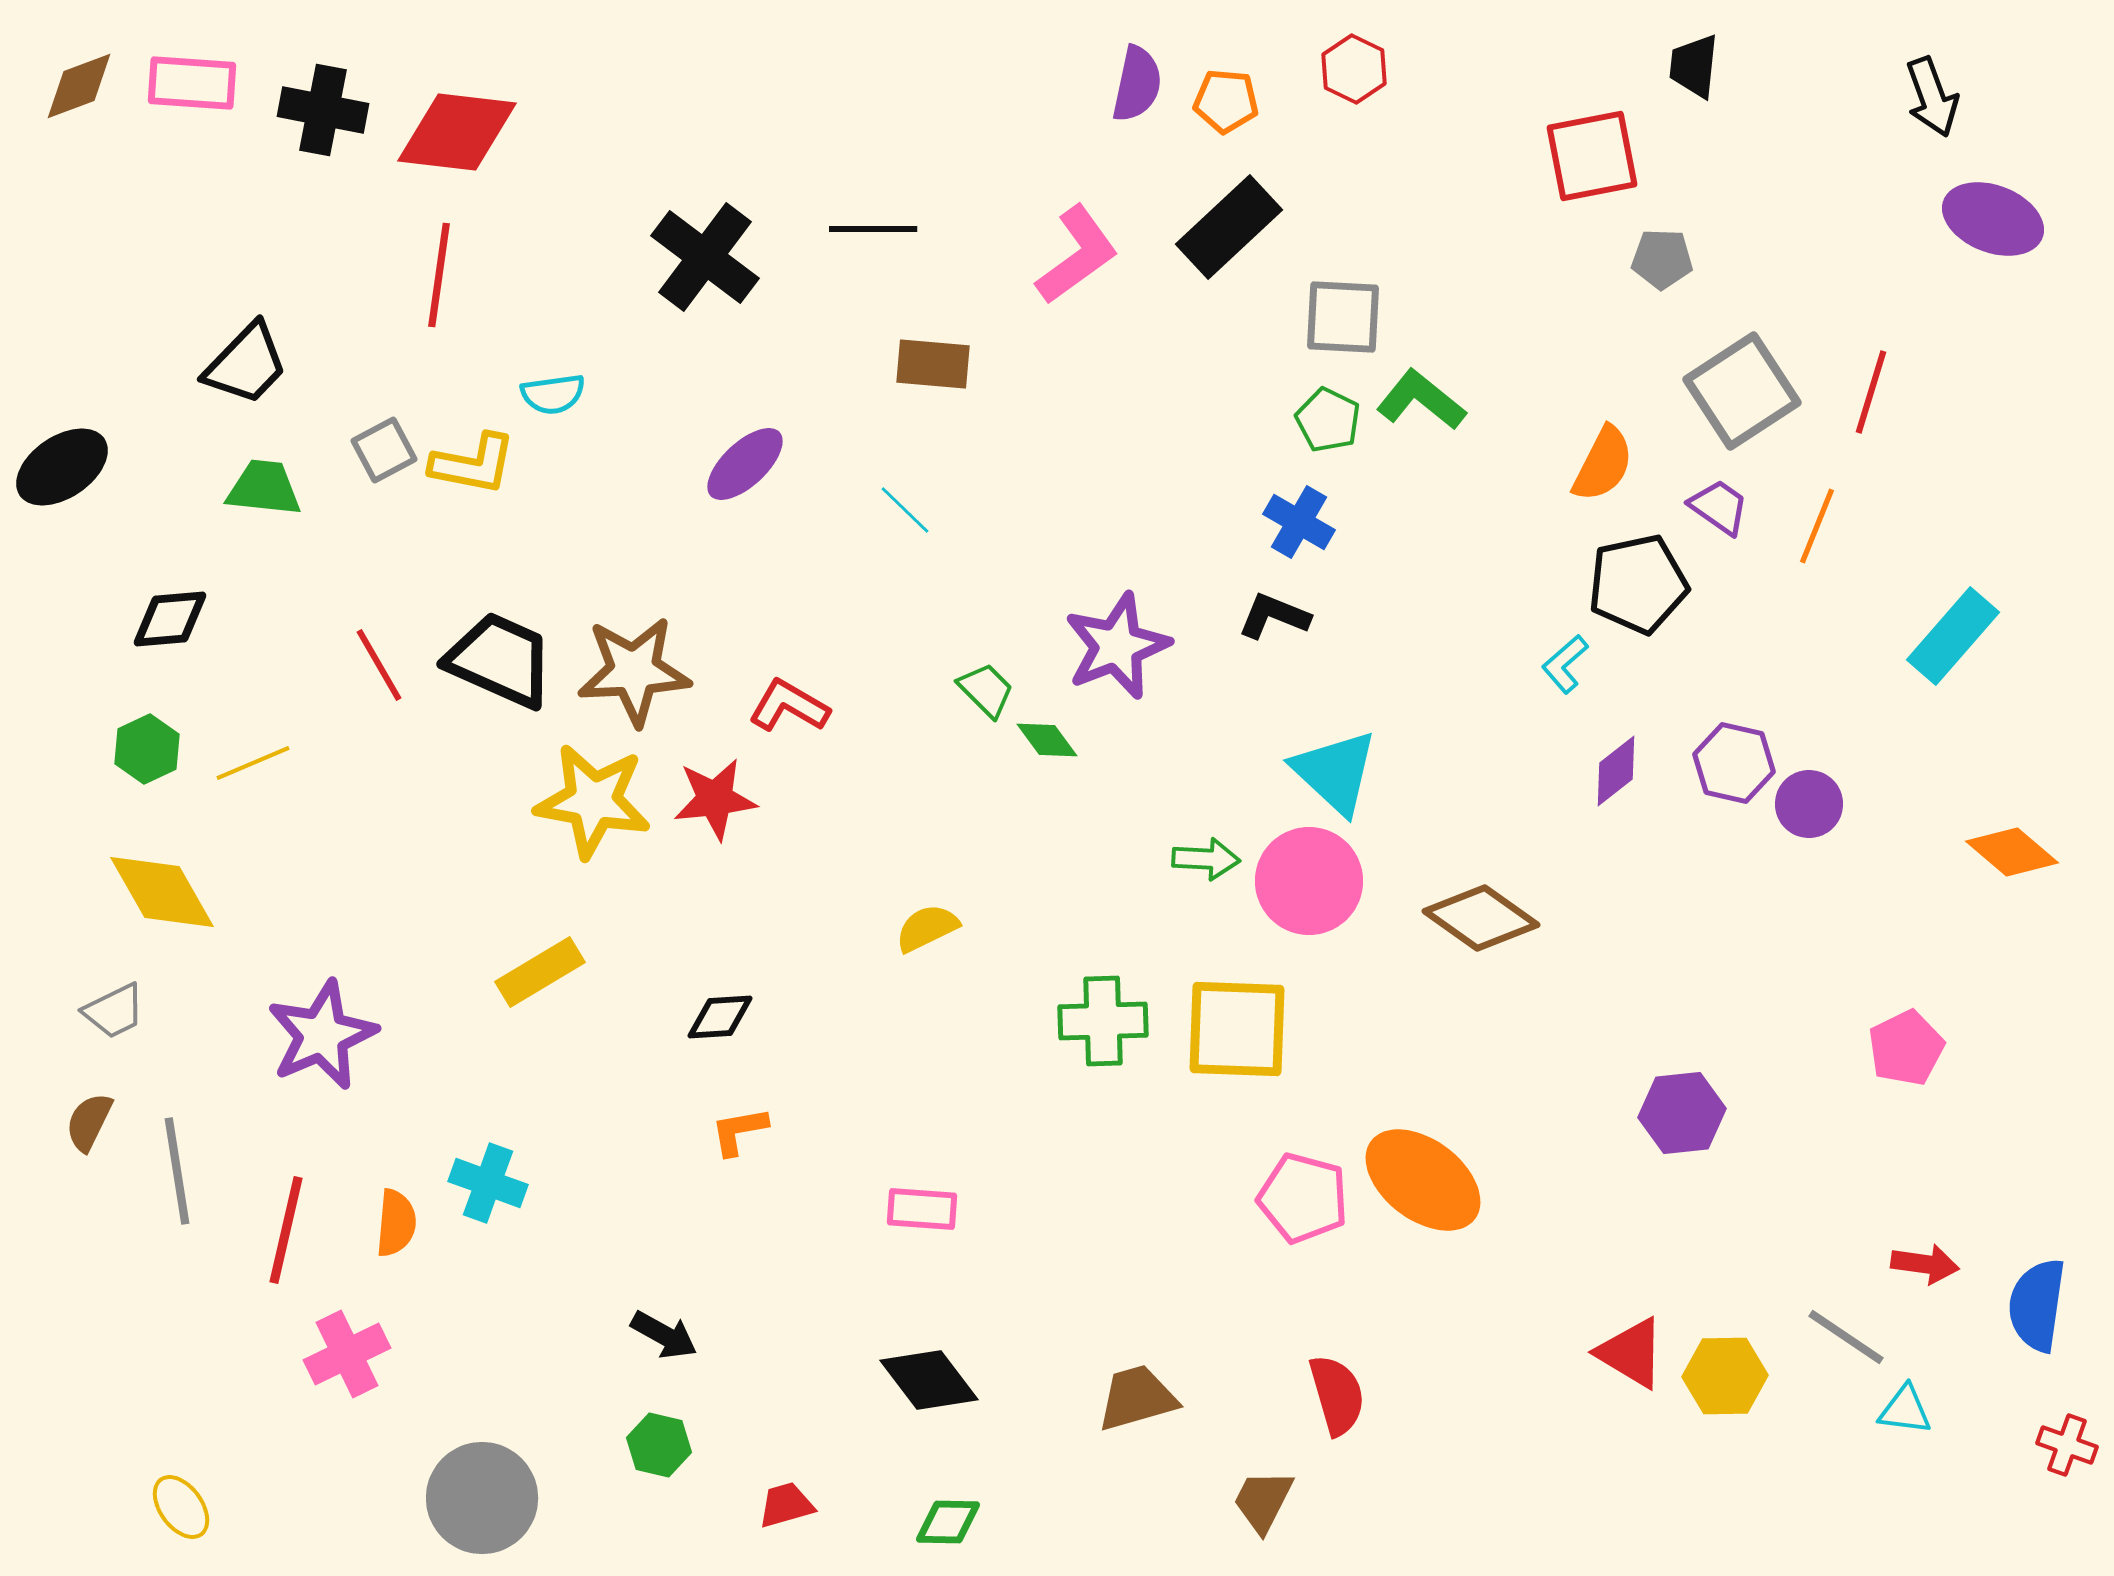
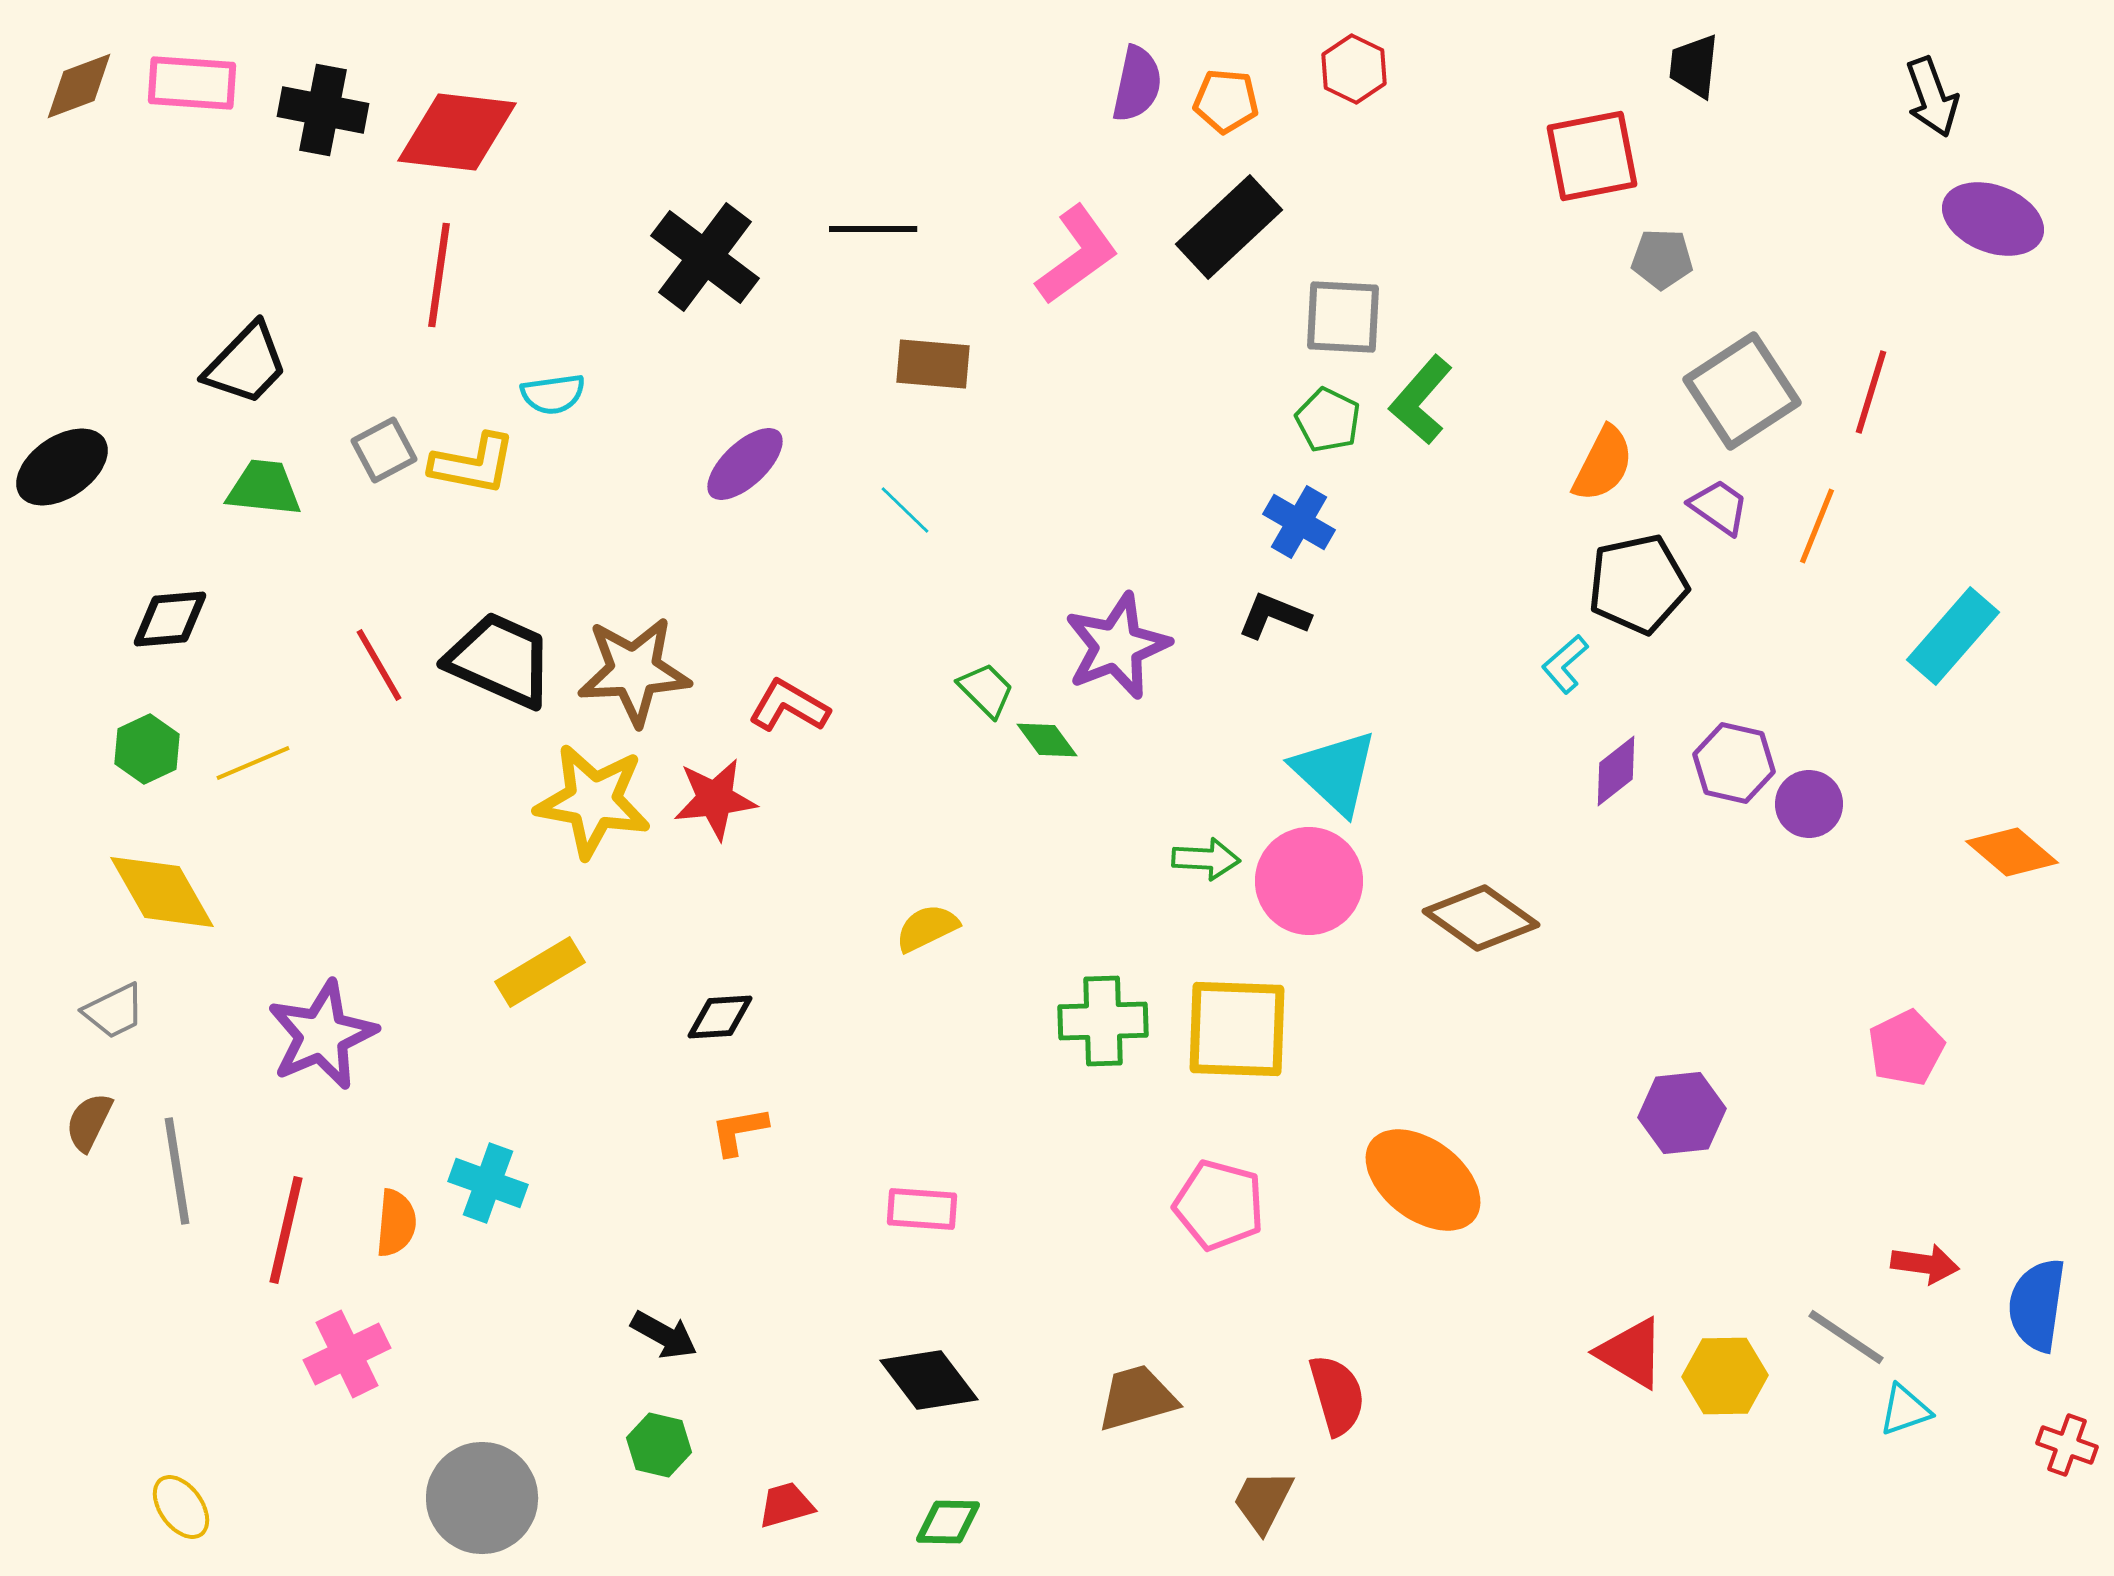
green L-shape at (1421, 400): rotated 88 degrees counterclockwise
pink pentagon at (1303, 1198): moved 84 px left, 7 px down
cyan triangle at (1905, 1410): rotated 26 degrees counterclockwise
